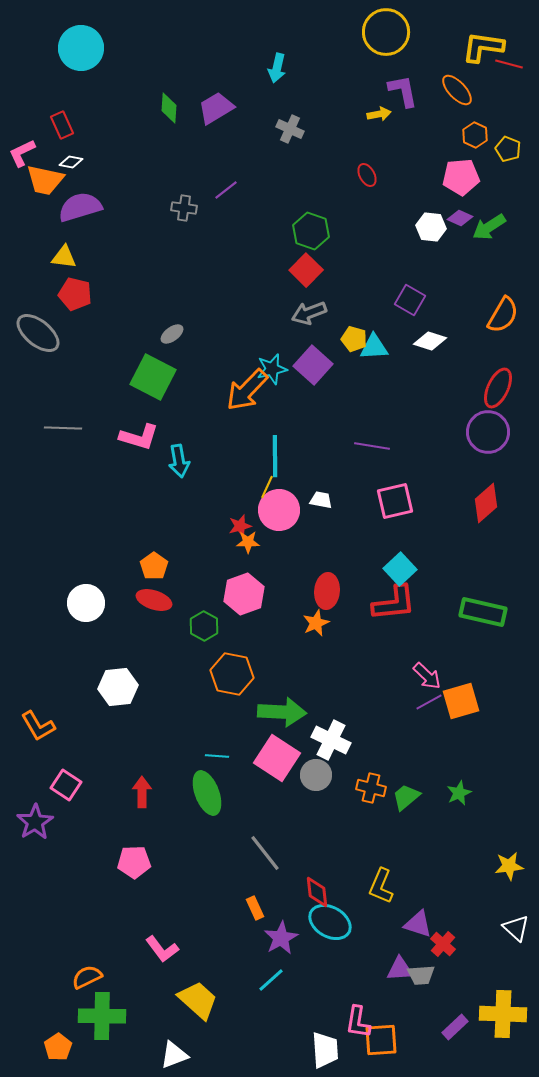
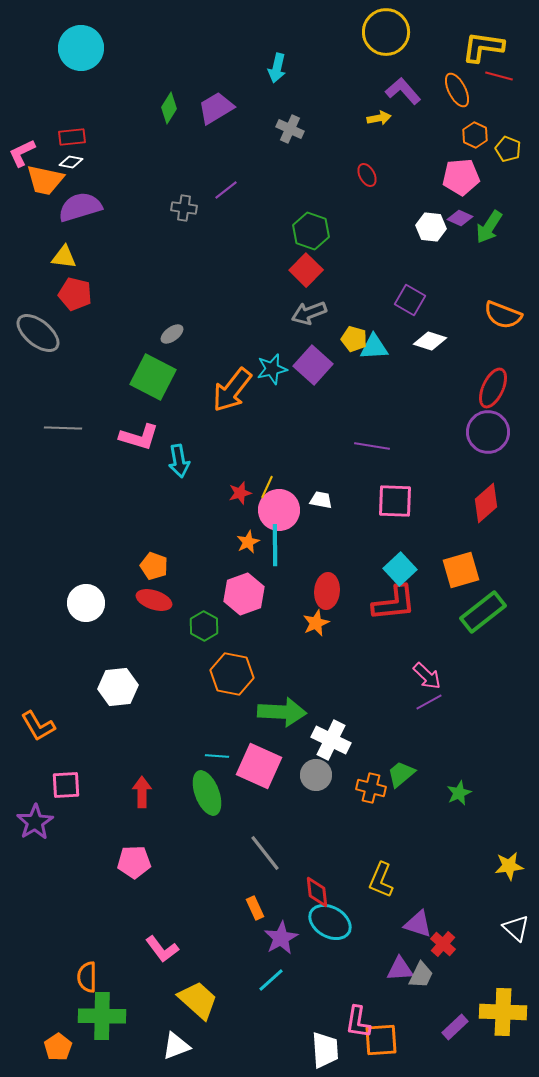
red line at (509, 64): moved 10 px left, 12 px down
orange ellipse at (457, 90): rotated 16 degrees clockwise
purple L-shape at (403, 91): rotated 30 degrees counterclockwise
green diamond at (169, 108): rotated 28 degrees clockwise
yellow arrow at (379, 114): moved 4 px down
red rectangle at (62, 125): moved 10 px right, 12 px down; rotated 72 degrees counterclockwise
green arrow at (489, 227): rotated 24 degrees counterclockwise
orange semicircle at (503, 315): rotated 81 degrees clockwise
red ellipse at (498, 388): moved 5 px left
orange arrow at (247, 390): moved 15 px left; rotated 6 degrees counterclockwise
cyan line at (275, 456): moved 89 px down
pink square at (395, 501): rotated 15 degrees clockwise
red star at (240, 526): moved 33 px up
orange star at (248, 542): rotated 25 degrees counterclockwise
orange pentagon at (154, 566): rotated 16 degrees counterclockwise
green rectangle at (483, 612): rotated 51 degrees counterclockwise
orange square at (461, 701): moved 131 px up
pink square at (277, 758): moved 18 px left, 8 px down; rotated 9 degrees counterclockwise
pink square at (66, 785): rotated 36 degrees counterclockwise
green trapezoid at (406, 797): moved 5 px left, 23 px up
yellow L-shape at (381, 886): moved 6 px up
gray trapezoid at (421, 975): rotated 60 degrees counterclockwise
orange semicircle at (87, 977): rotated 64 degrees counterclockwise
yellow cross at (503, 1014): moved 2 px up
white triangle at (174, 1055): moved 2 px right, 9 px up
